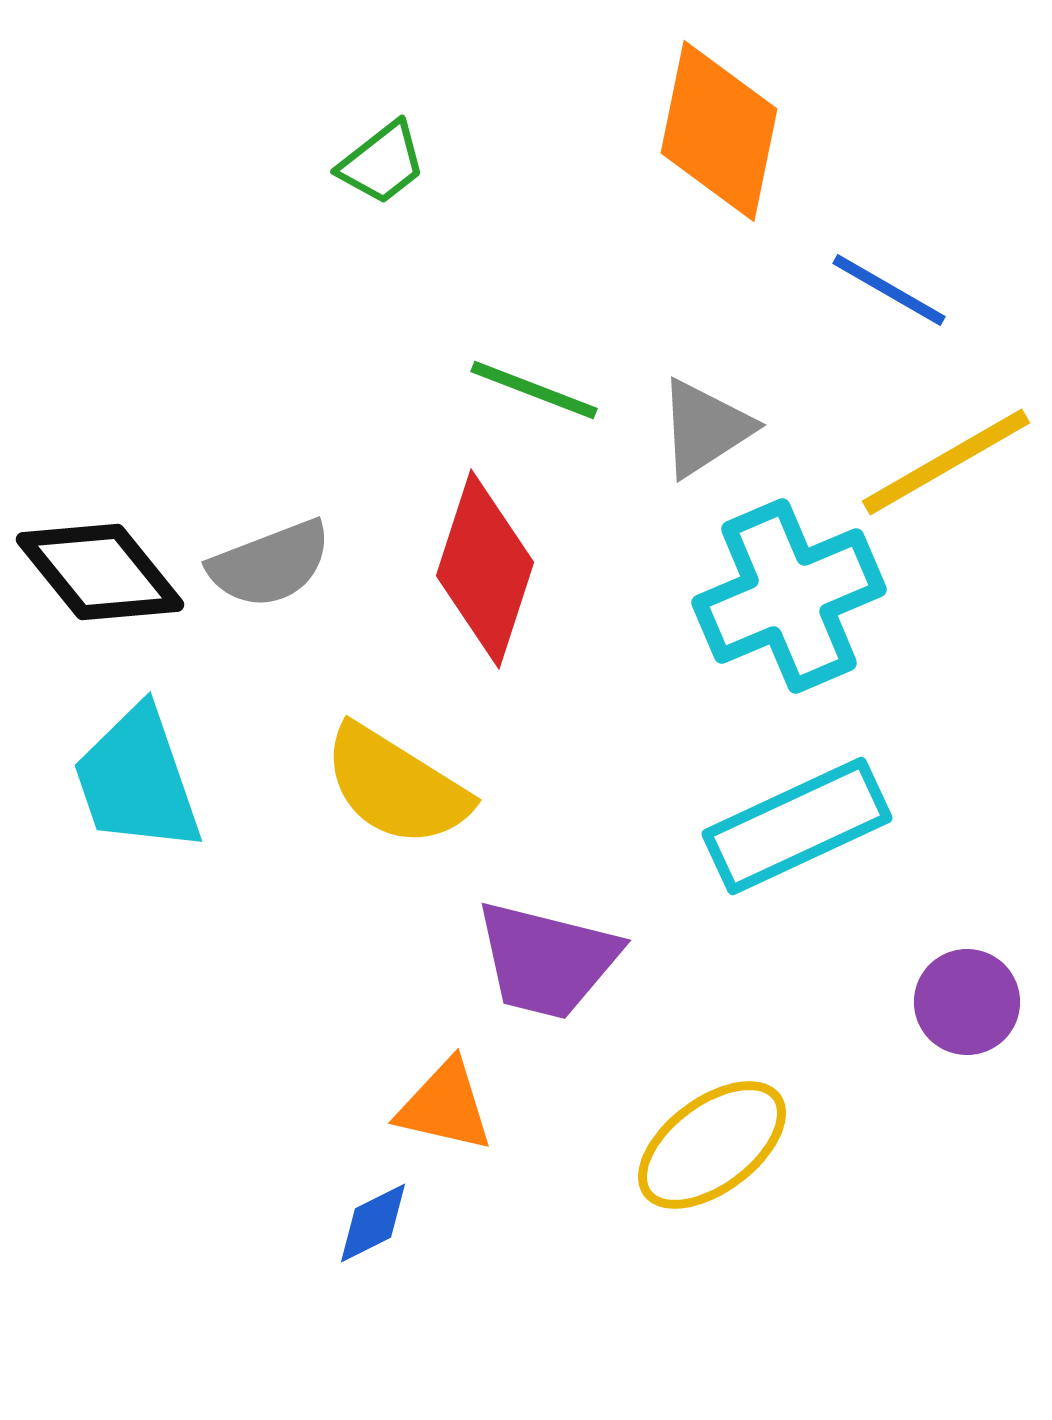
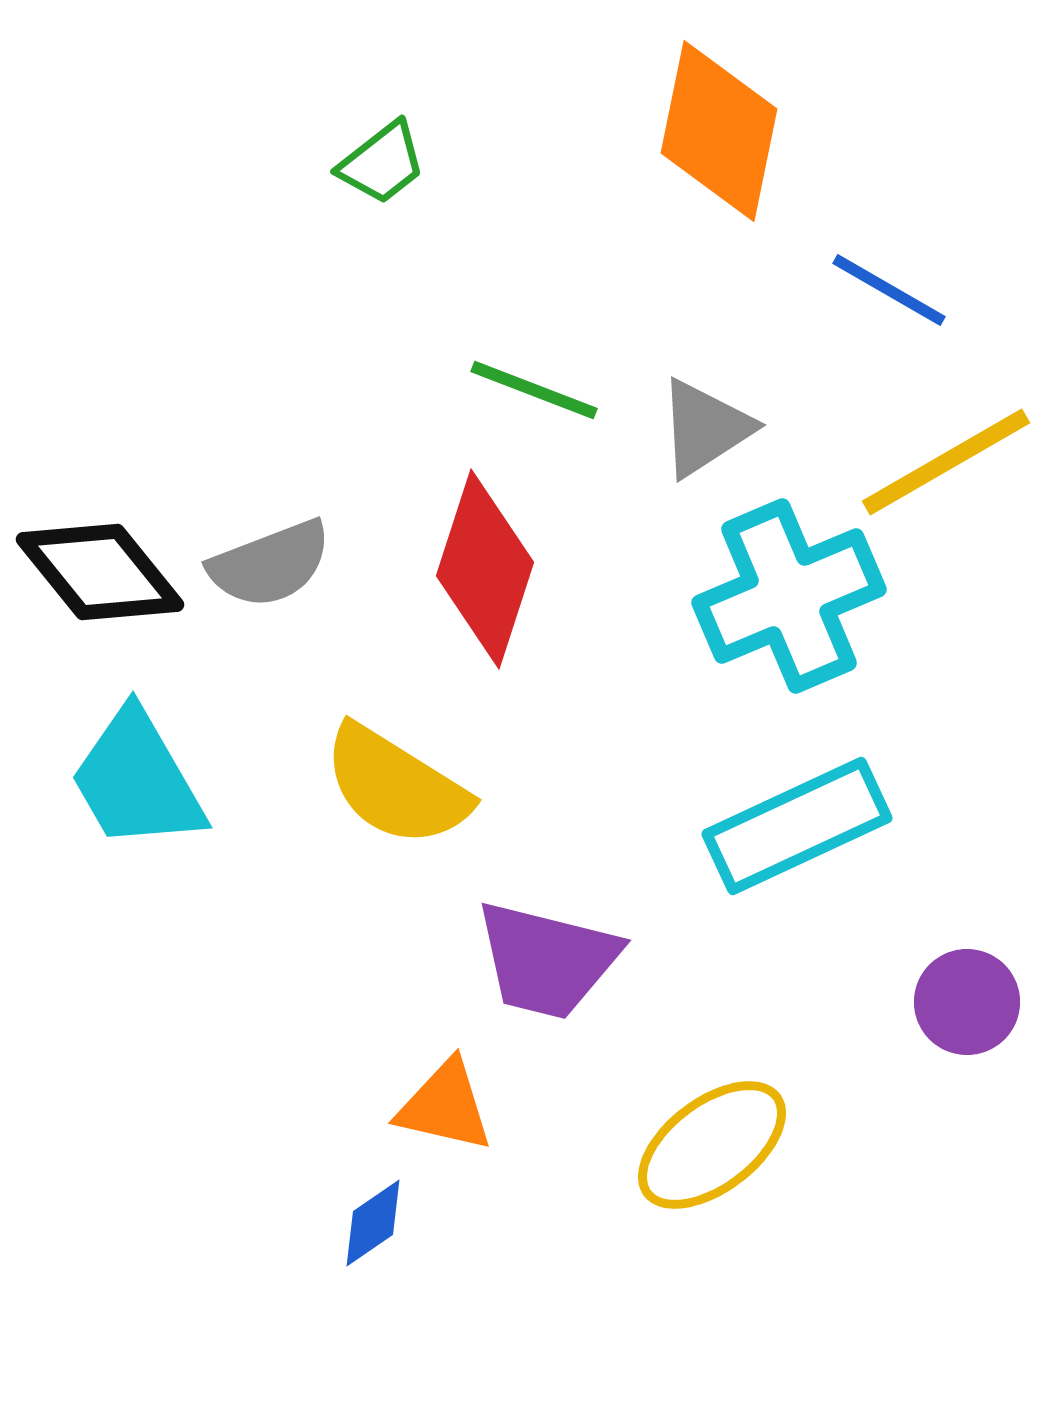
cyan trapezoid: rotated 11 degrees counterclockwise
blue diamond: rotated 8 degrees counterclockwise
